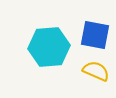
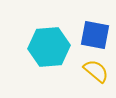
yellow semicircle: rotated 16 degrees clockwise
